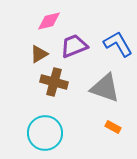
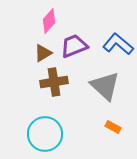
pink diamond: rotated 35 degrees counterclockwise
blue L-shape: rotated 20 degrees counterclockwise
brown triangle: moved 4 px right, 1 px up
brown cross: rotated 24 degrees counterclockwise
gray triangle: moved 2 px up; rotated 24 degrees clockwise
cyan circle: moved 1 px down
